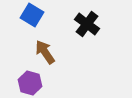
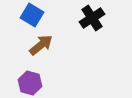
black cross: moved 5 px right, 6 px up; rotated 20 degrees clockwise
brown arrow: moved 4 px left, 7 px up; rotated 85 degrees clockwise
